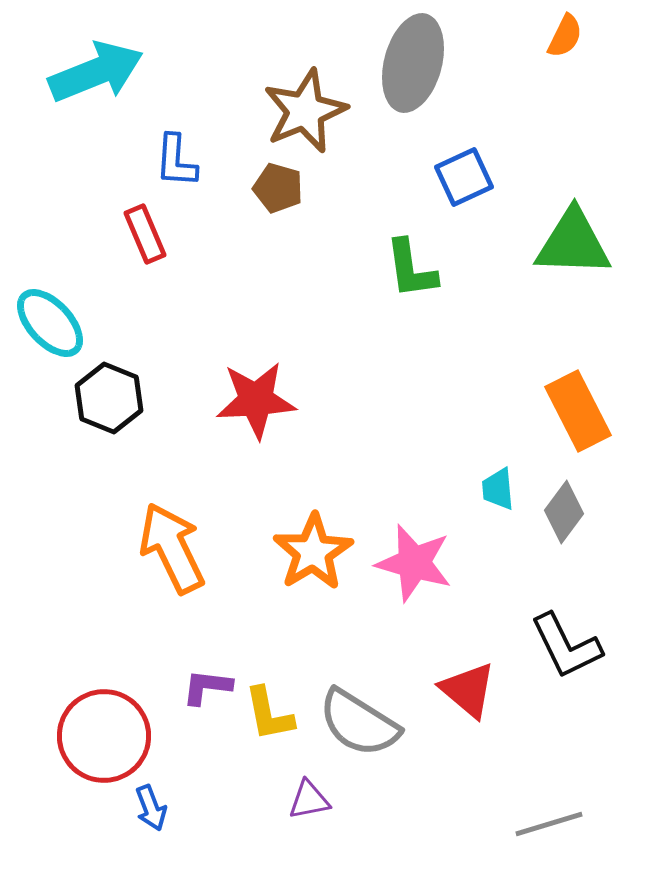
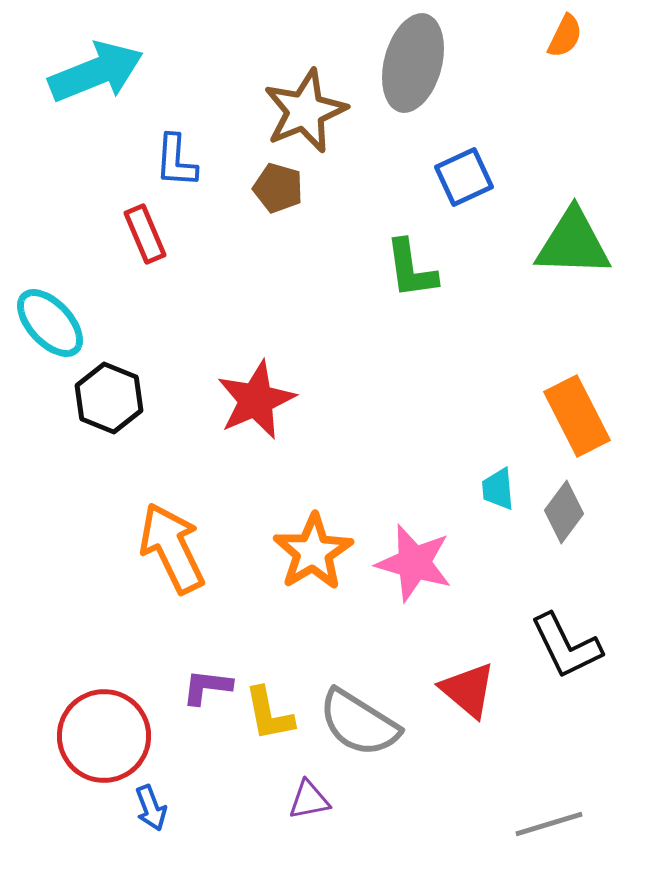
red star: rotated 20 degrees counterclockwise
orange rectangle: moved 1 px left, 5 px down
